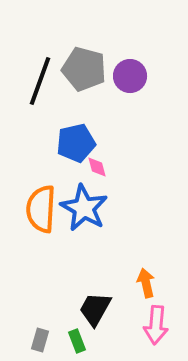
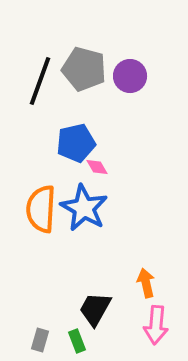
pink diamond: rotated 15 degrees counterclockwise
